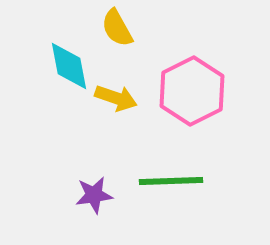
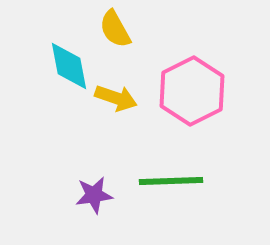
yellow semicircle: moved 2 px left, 1 px down
